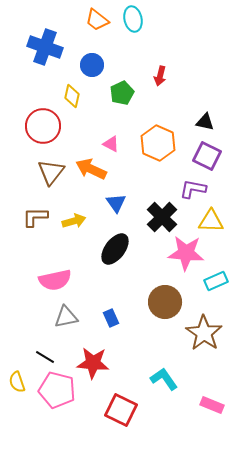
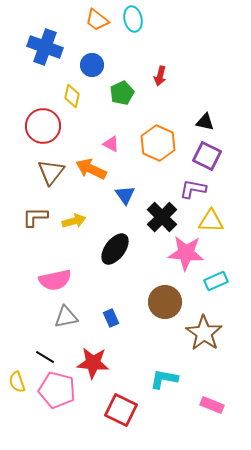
blue triangle: moved 9 px right, 8 px up
cyan L-shape: rotated 44 degrees counterclockwise
